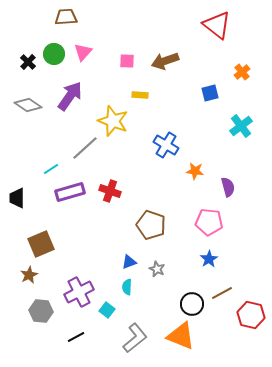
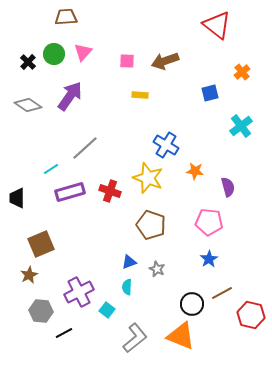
yellow star: moved 35 px right, 57 px down
black line: moved 12 px left, 4 px up
